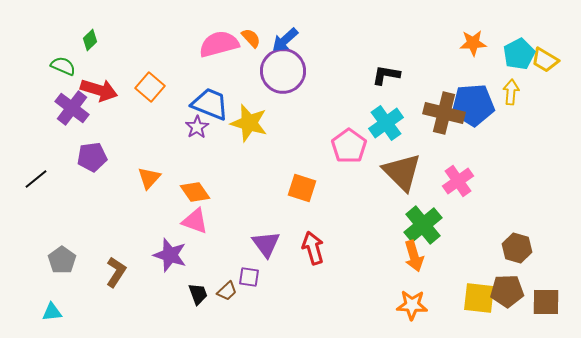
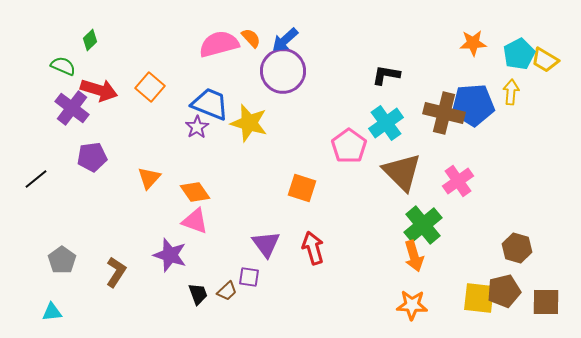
brown pentagon at (507, 291): moved 3 px left; rotated 12 degrees counterclockwise
